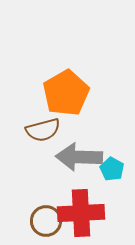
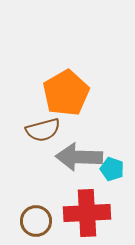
cyan pentagon: rotated 10 degrees counterclockwise
red cross: moved 6 px right
brown circle: moved 10 px left
